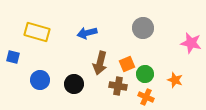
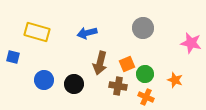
blue circle: moved 4 px right
